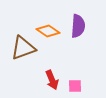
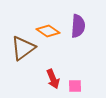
brown triangle: rotated 16 degrees counterclockwise
red arrow: moved 1 px right, 1 px up
